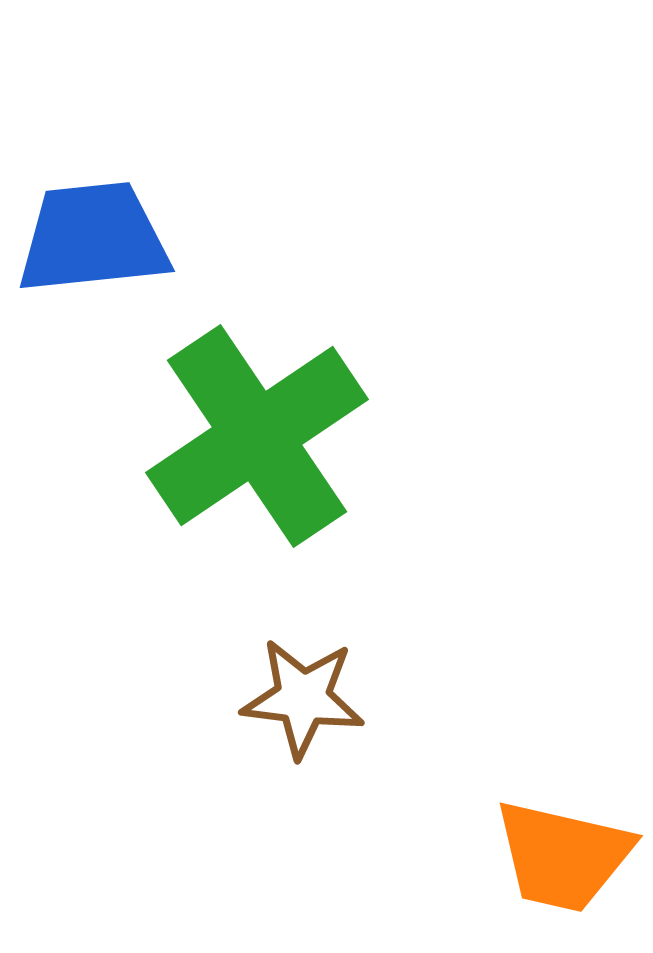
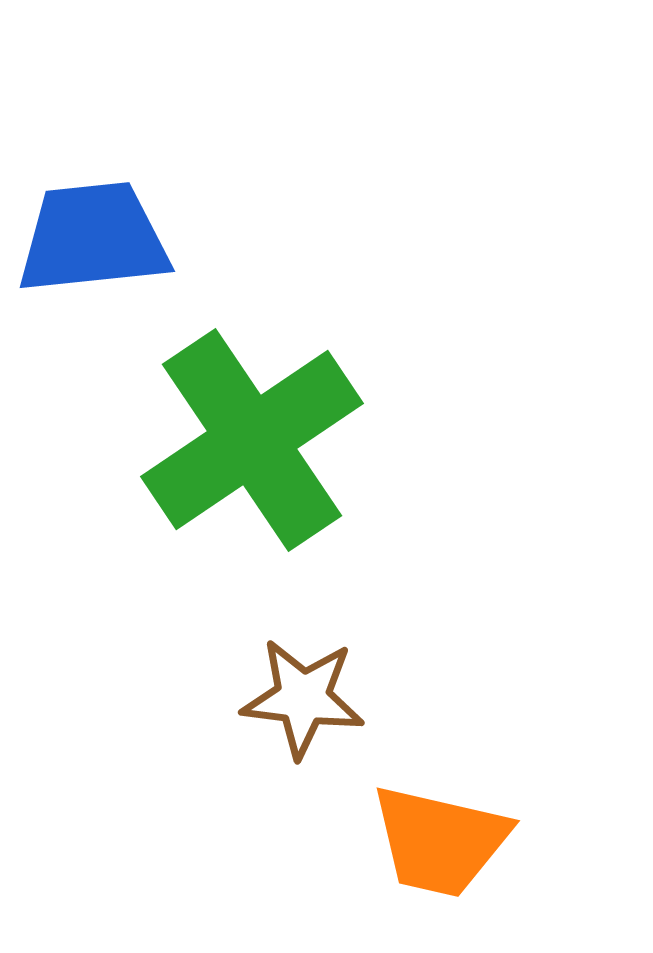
green cross: moved 5 px left, 4 px down
orange trapezoid: moved 123 px left, 15 px up
